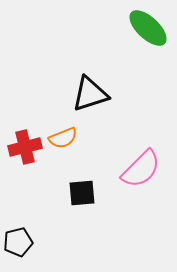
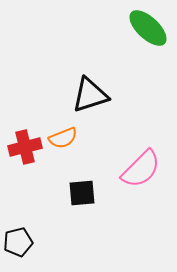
black triangle: moved 1 px down
